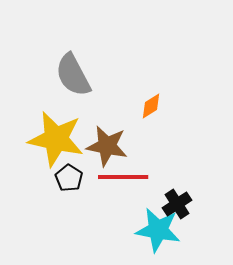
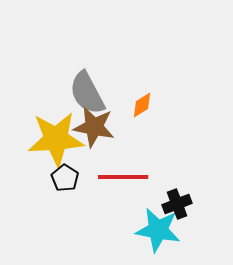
gray semicircle: moved 14 px right, 18 px down
orange diamond: moved 9 px left, 1 px up
yellow star: rotated 16 degrees counterclockwise
brown star: moved 13 px left, 19 px up
black pentagon: moved 4 px left
black cross: rotated 12 degrees clockwise
